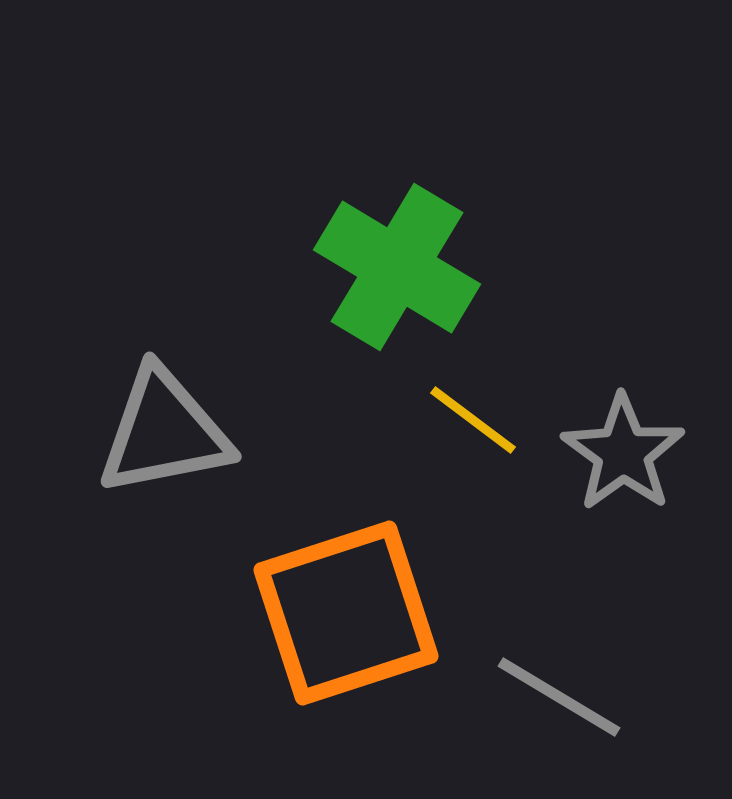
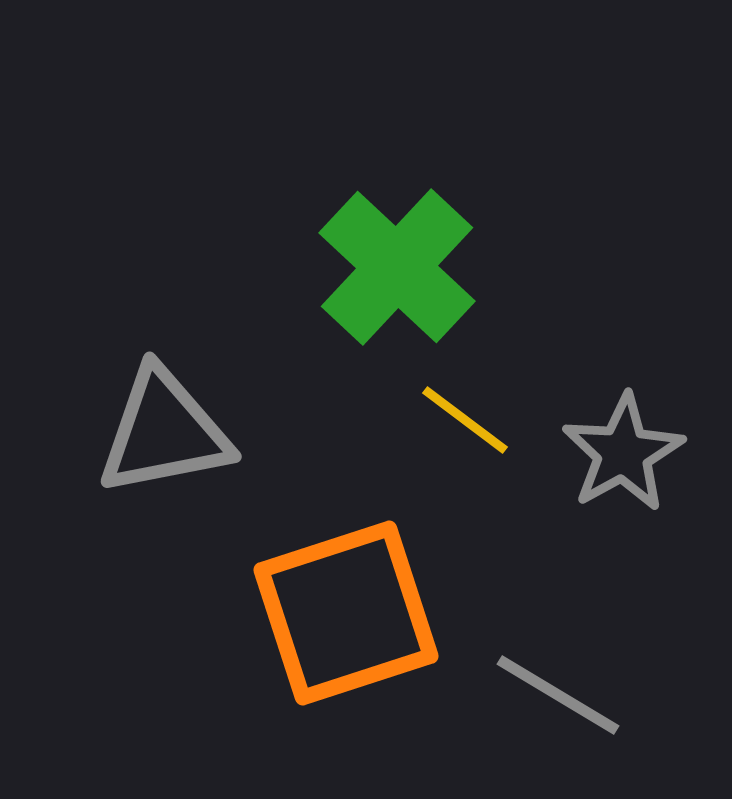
green cross: rotated 12 degrees clockwise
yellow line: moved 8 px left
gray star: rotated 7 degrees clockwise
gray line: moved 1 px left, 2 px up
